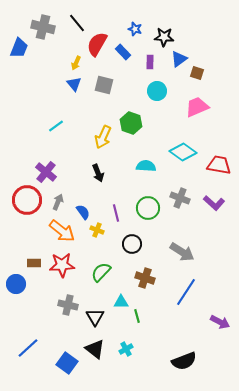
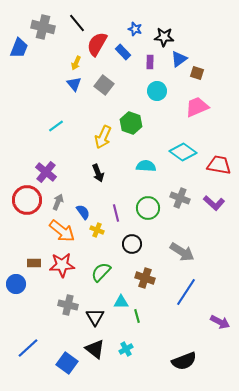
gray square at (104, 85): rotated 24 degrees clockwise
